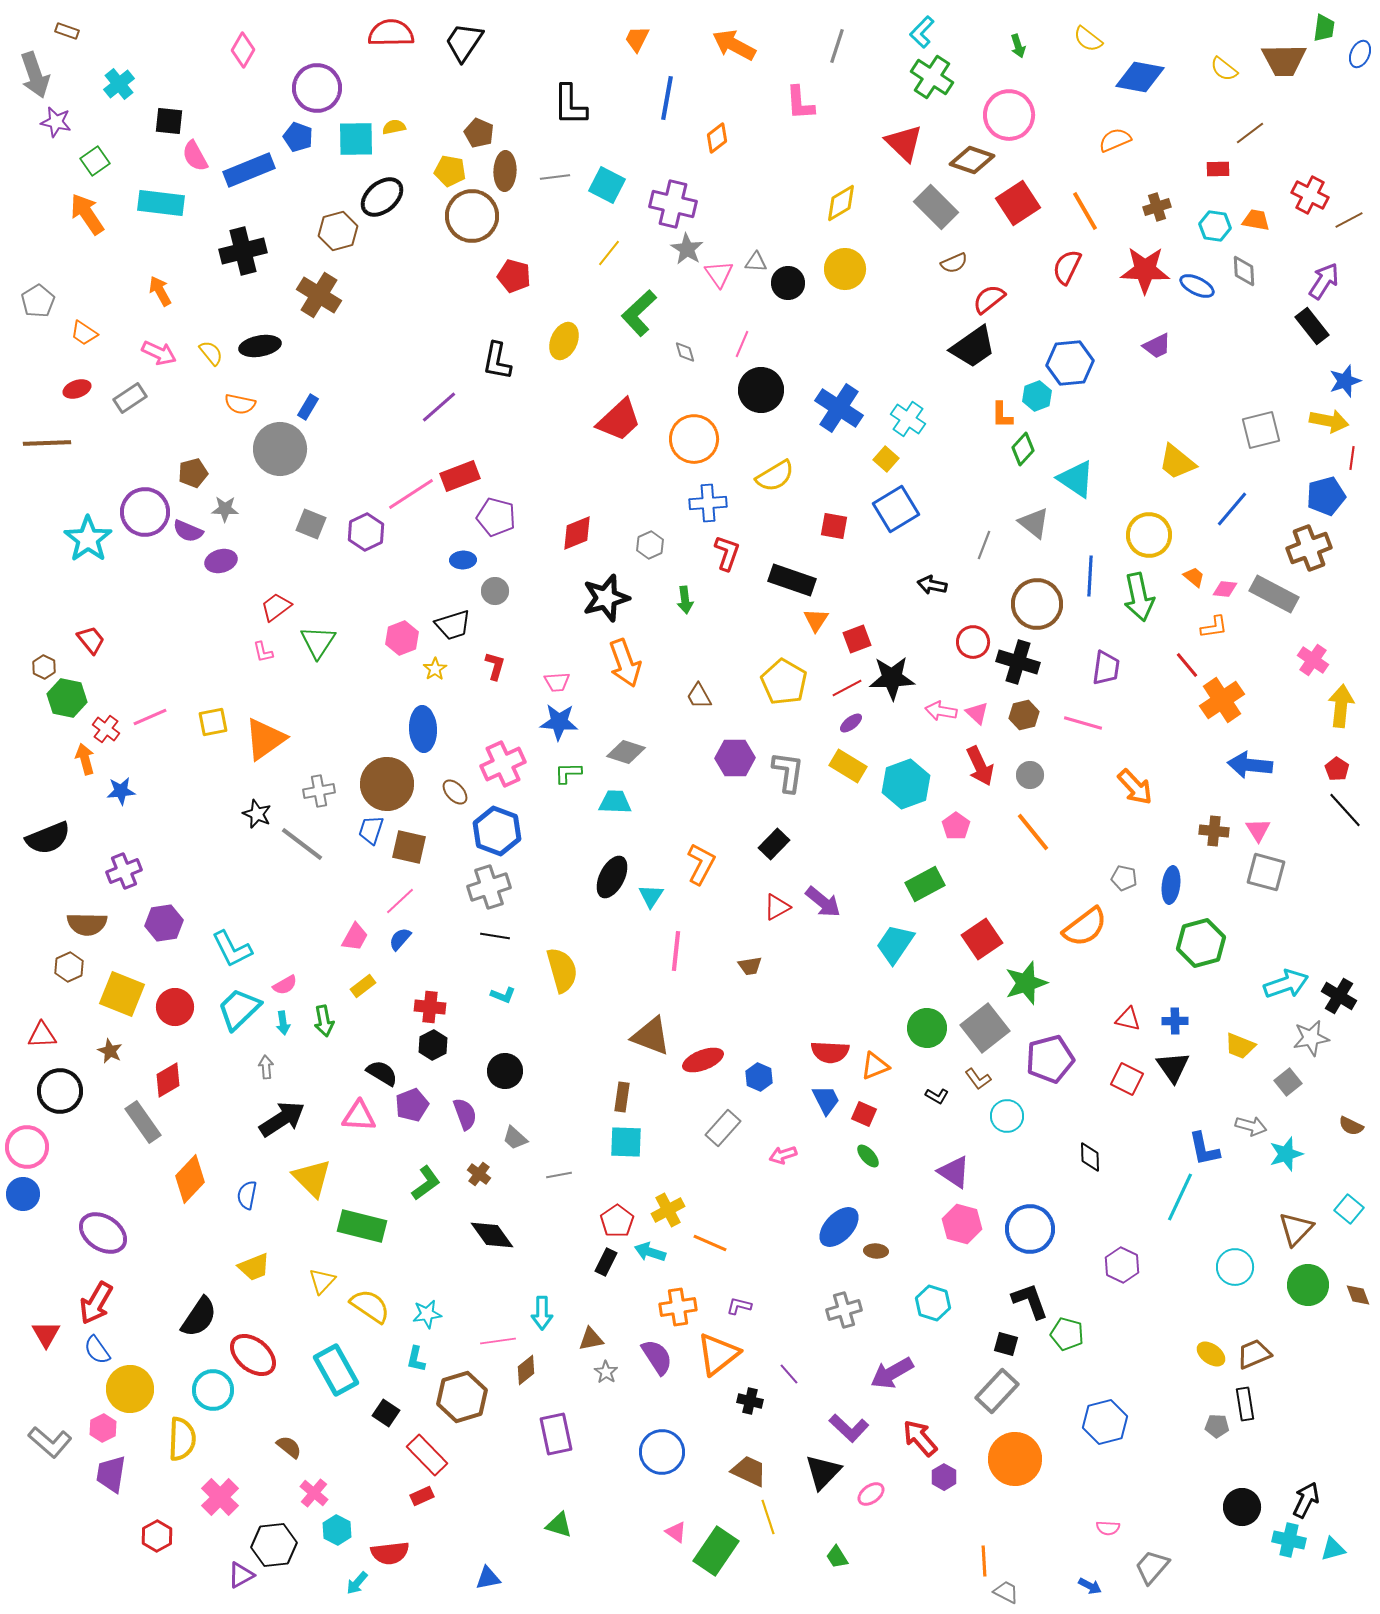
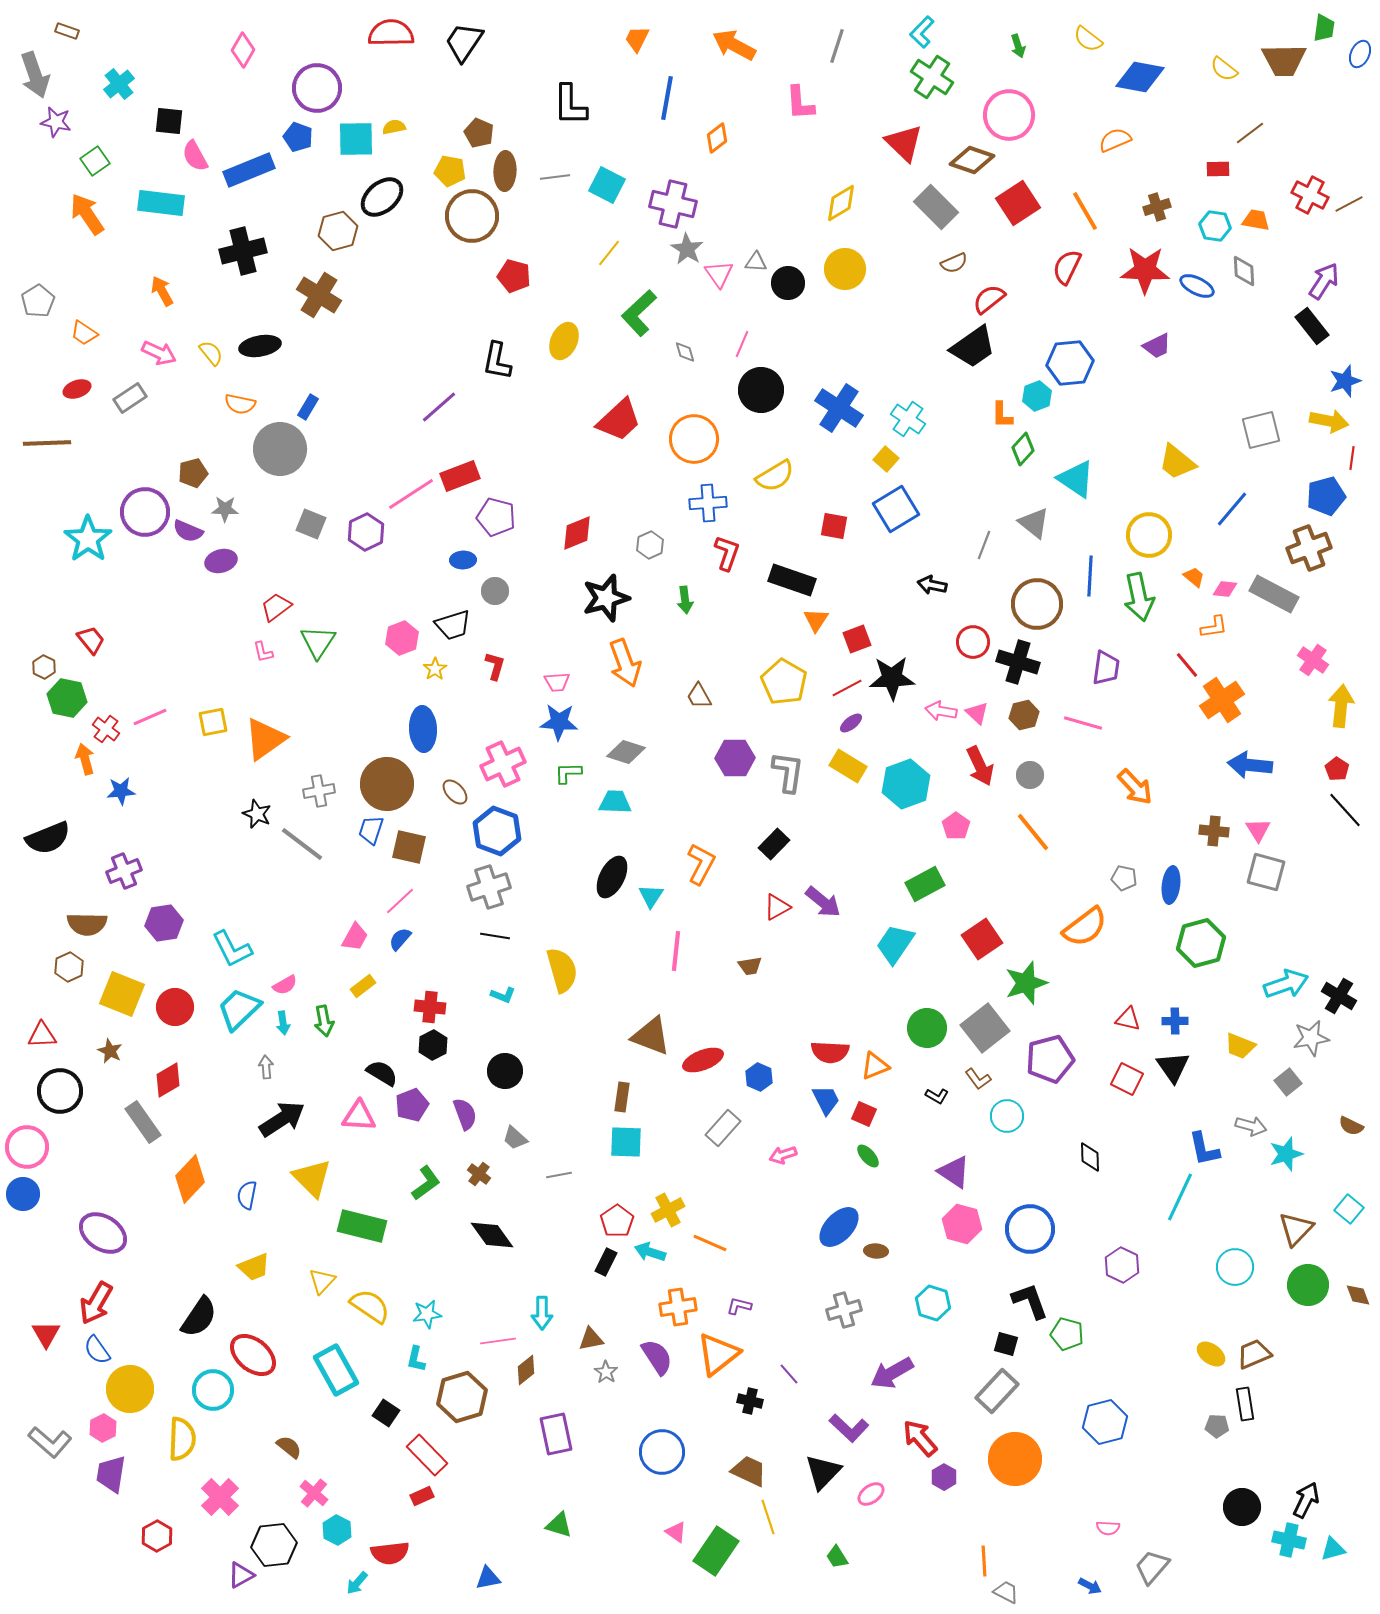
brown line at (1349, 220): moved 16 px up
orange arrow at (160, 291): moved 2 px right
